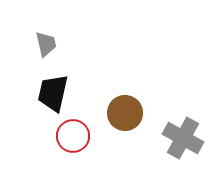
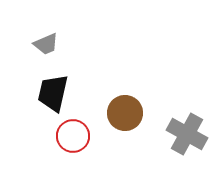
gray trapezoid: rotated 80 degrees clockwise
gray cross: moved 4 px right, 4 px up
